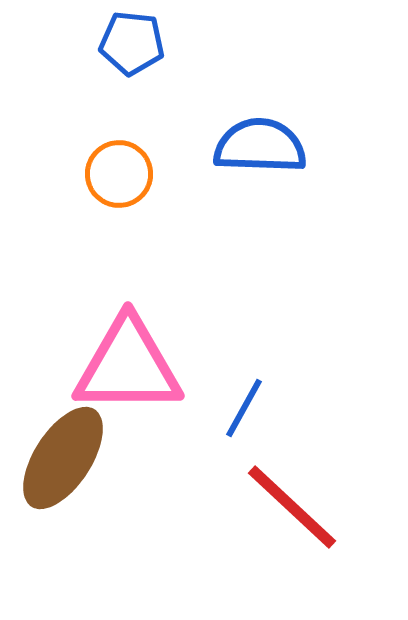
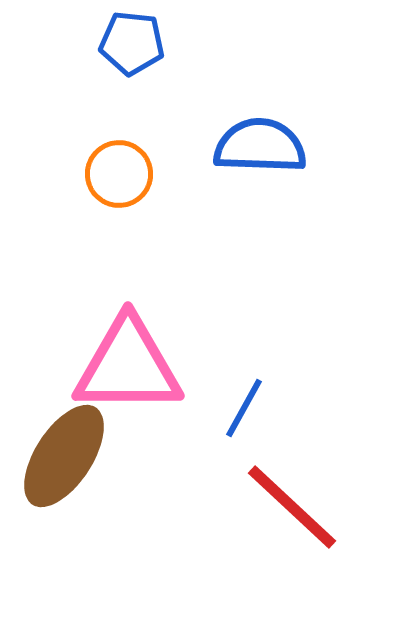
brown ellipse: moved 1 px right, 2 px up
